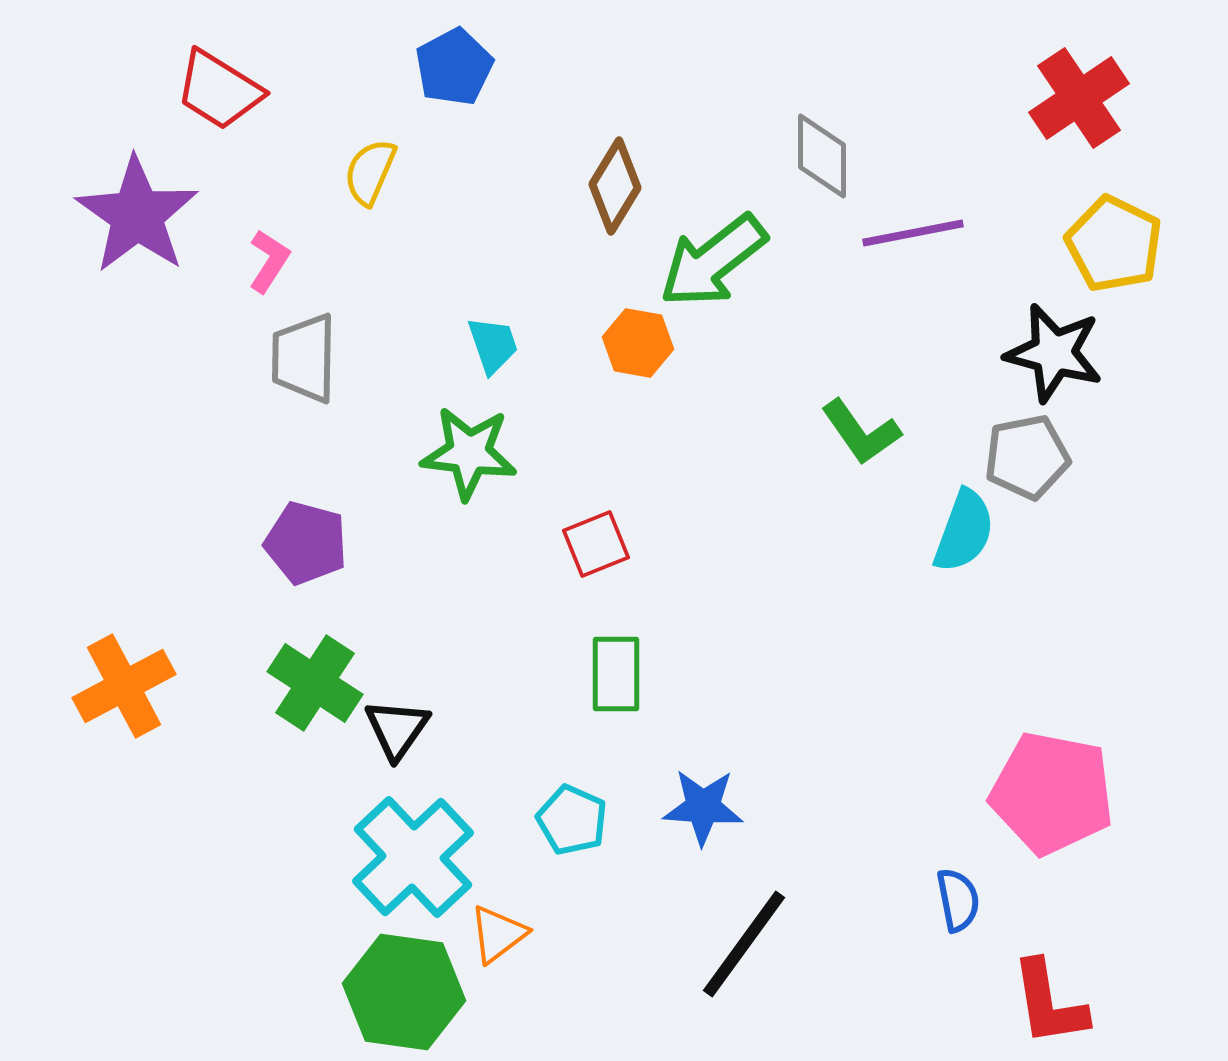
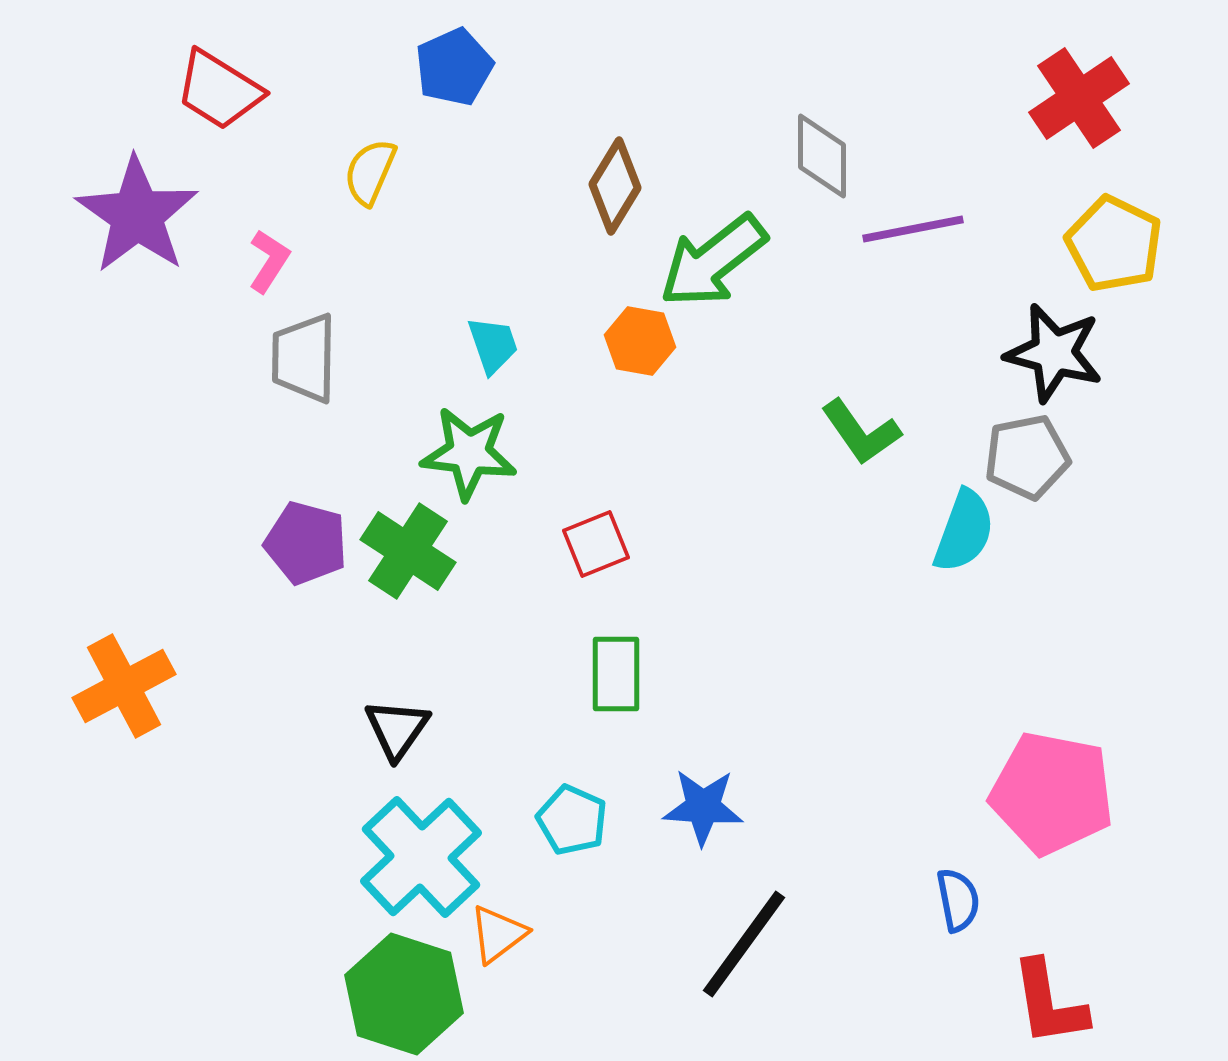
blue pentagon: rotated 4 degrees clockwise
purple line: moved 4 px up
orange hexagon: moved 2 px right, 2 px up
green cross: moved 93 px right, 132 px up
cyan cross: moved 8 px right
green hexagon: moved 2 px down; rotated 10 degrees clockwise
